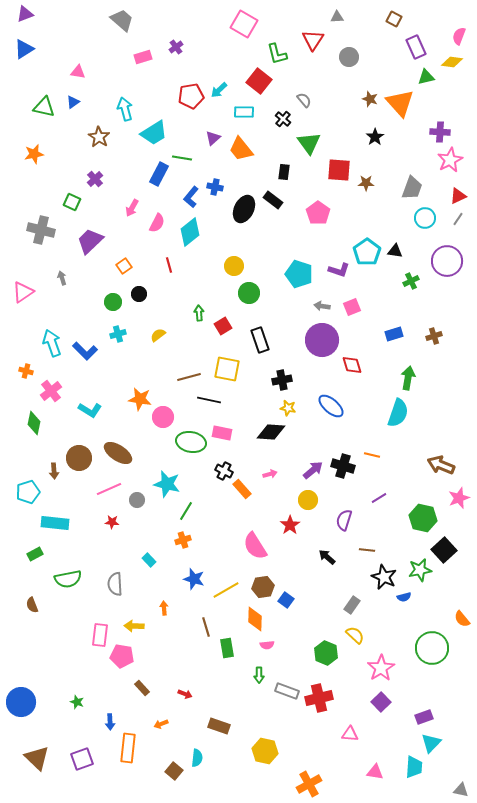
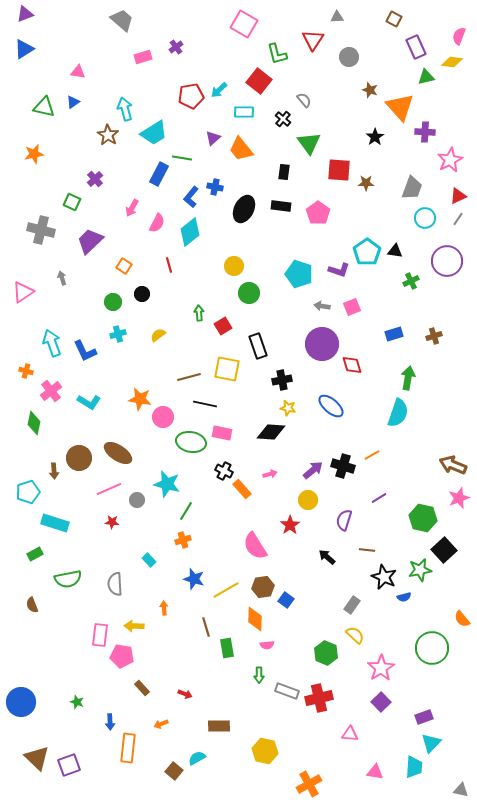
brown star at (370, 99): moved 9 px up
orange triangle at (400, 103): moved 4 px down
purple cross at (440, 132): moved 15 px left
brown star at (99, 137): moved 9 px right, 2 px up
black rectangle at (273, 200): moved 8 px right, 6 px down; rotated 30 degrees counterclockwise
orange square at (124, 266): rotated 21 degrees counterclockwise
black circle at (139, 294): moved 3 px right
black rectangle at (260, 340): moved 2 px left, 6 px down
purple circle at (322, 340): moved 4 px down
blue L-shape at (85, 351): rotated 20 degrees clockwise
black line at (209, 400): moved 4 px left, 4 px down
cyan L-shape at (90, 410): moved 1 px left, 8 px up
orange line at (372, 455): rotated 42 degrees counterclockwise
brown arrow at (441, 465): moved 12 px right
cyan rectangle at (55, 523): rotated 12 degrees clockwise
brown rectangle at (219, 726): rotated 20 degrees counterclockwise
cyan semicircle at (197, 758): rotated 126 degrees counterclockwise
purple square at (82, 759): moved 13 px left, 6 px down
